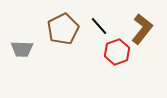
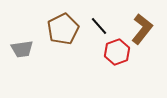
gray trapezoid: rotated 10 degrees counterclockwise
